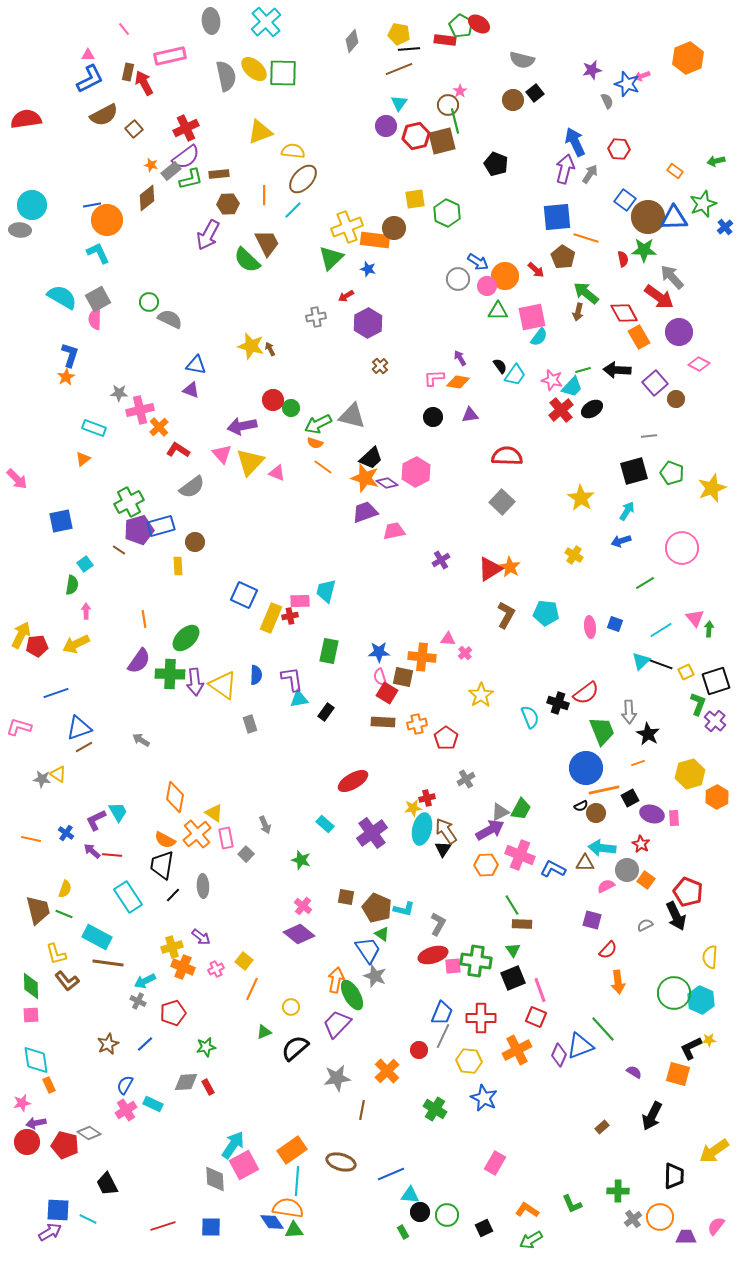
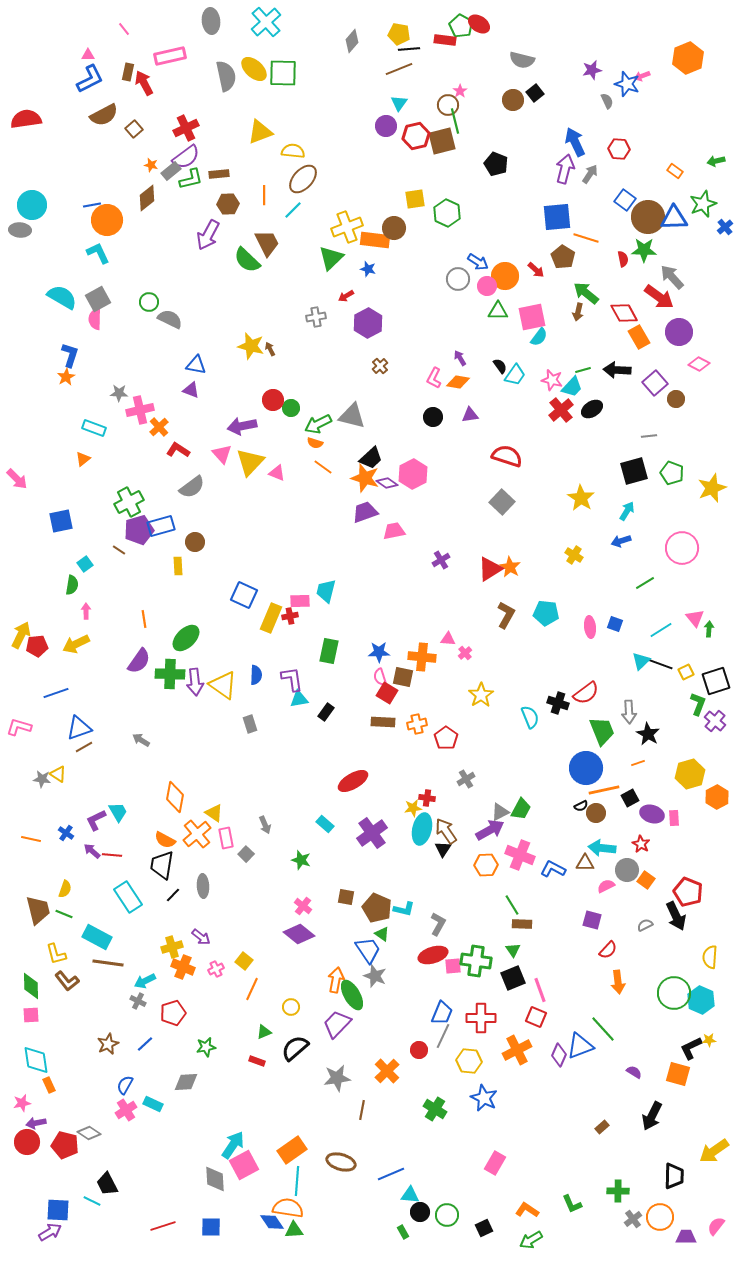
pink L-shape at (434, 378): rotated 60 degrees counterclockwise
red semicircle at (507, 456): rotated 16 degrees clockwise
pink hexagon at (416, 472): moved 3 px left, 2 px down
red cross at (427, 798): rotated 21 degrees clockwise
red rectangle at (208, 1087): moved 49 px right, 26 px up; rotated 42 degrees counterclockwise
cyan line at (88, 1219): moved 4 px right, 18 px up
